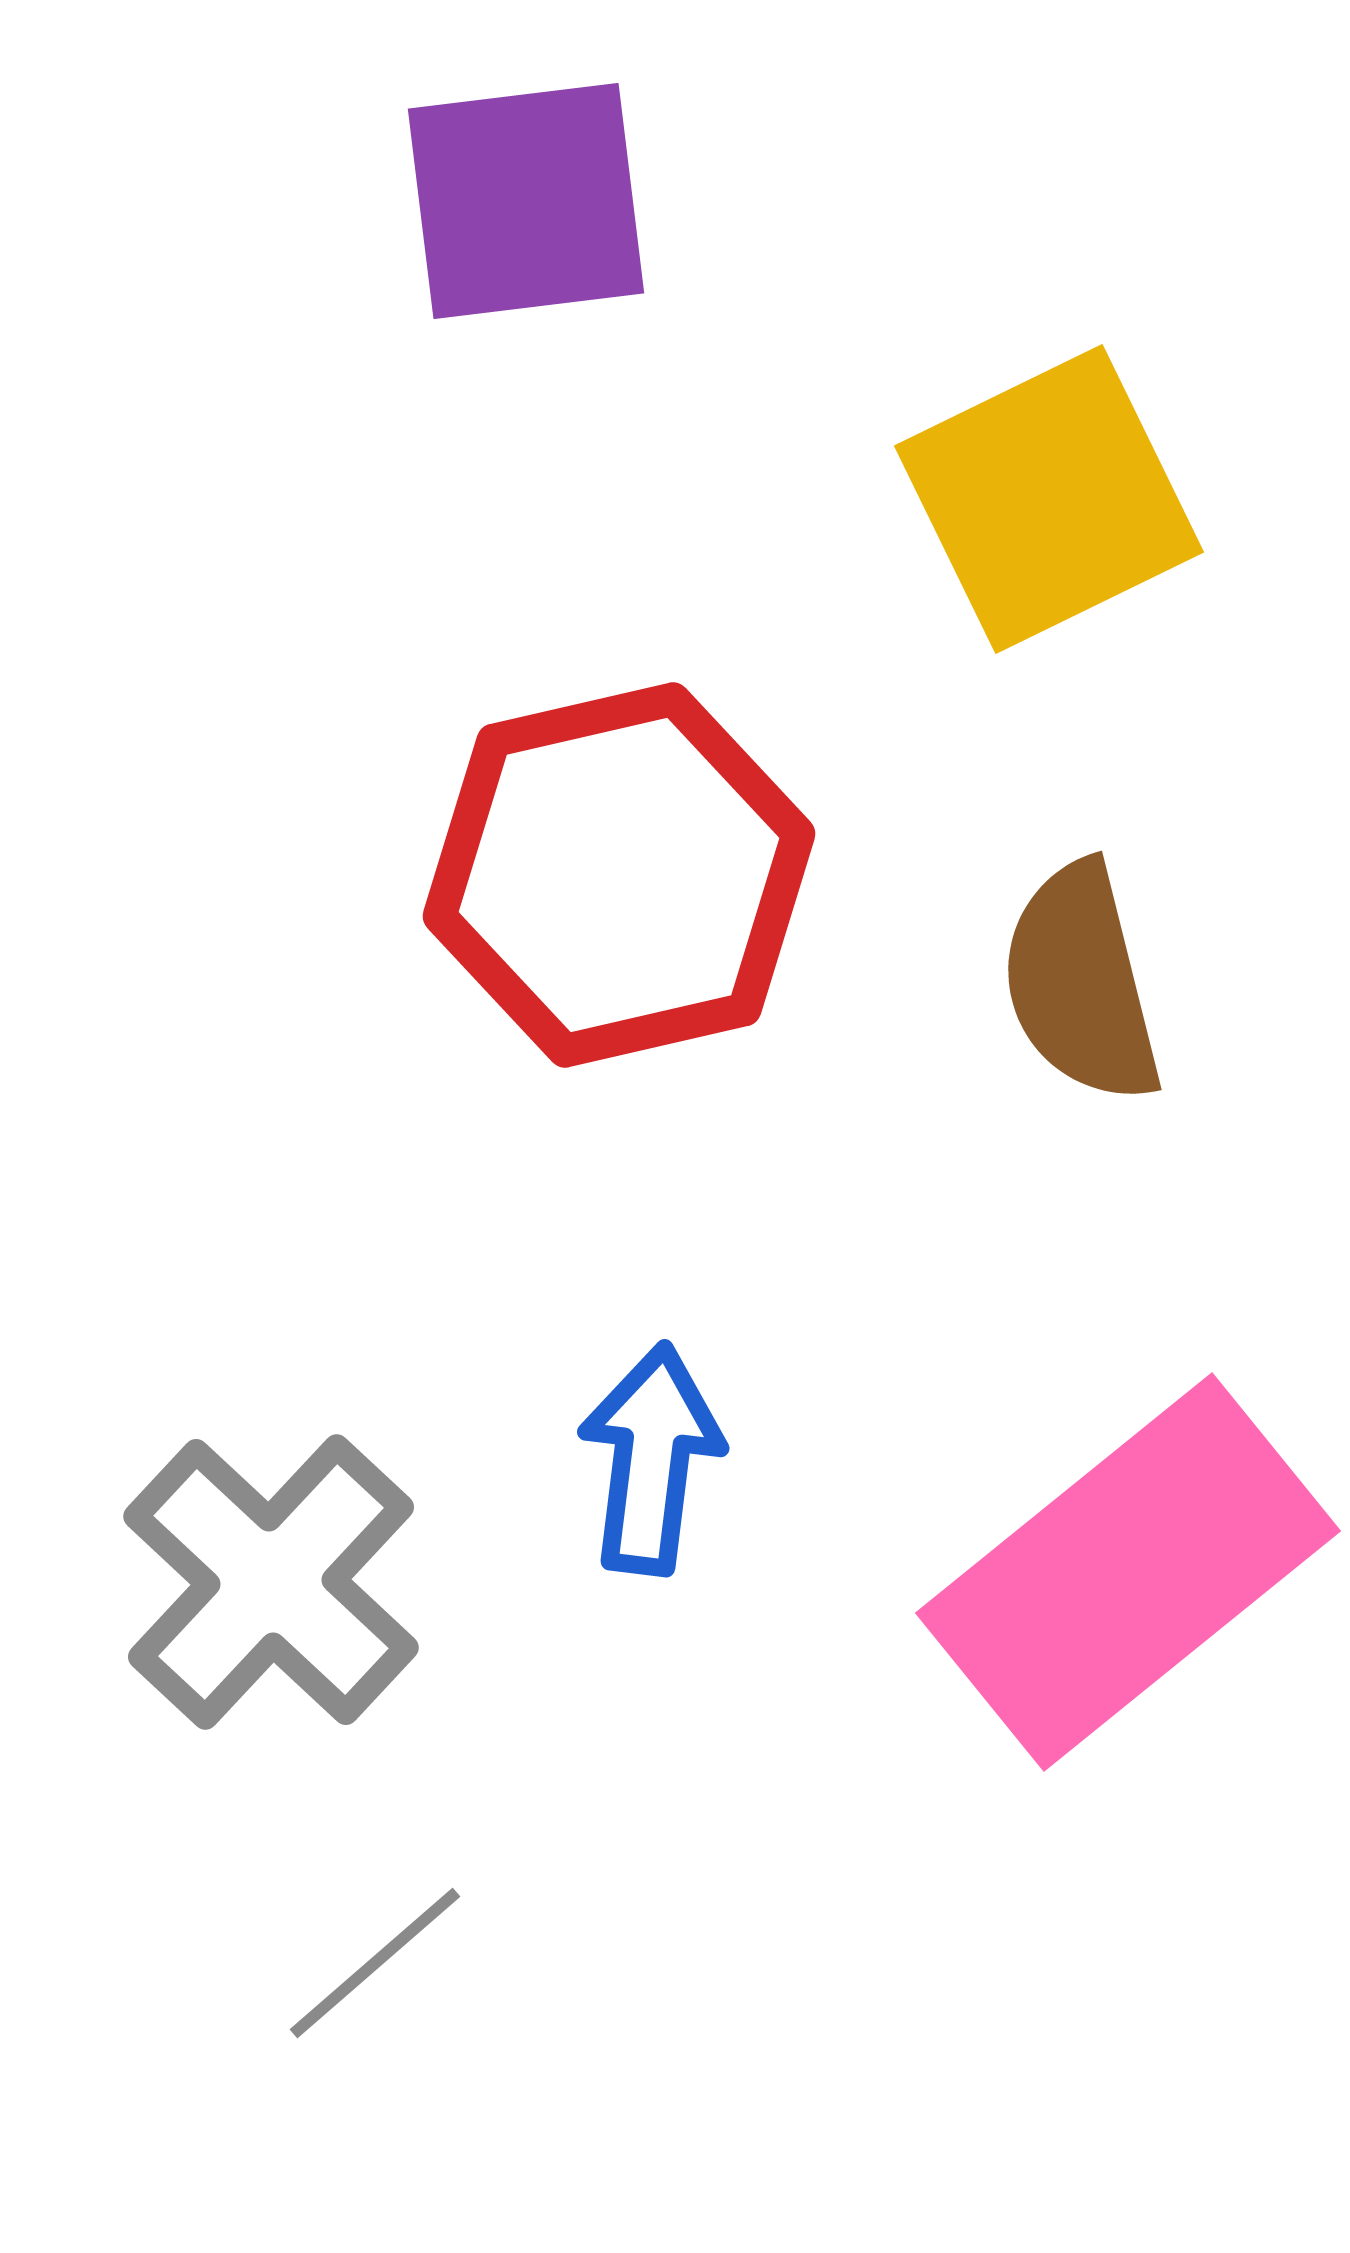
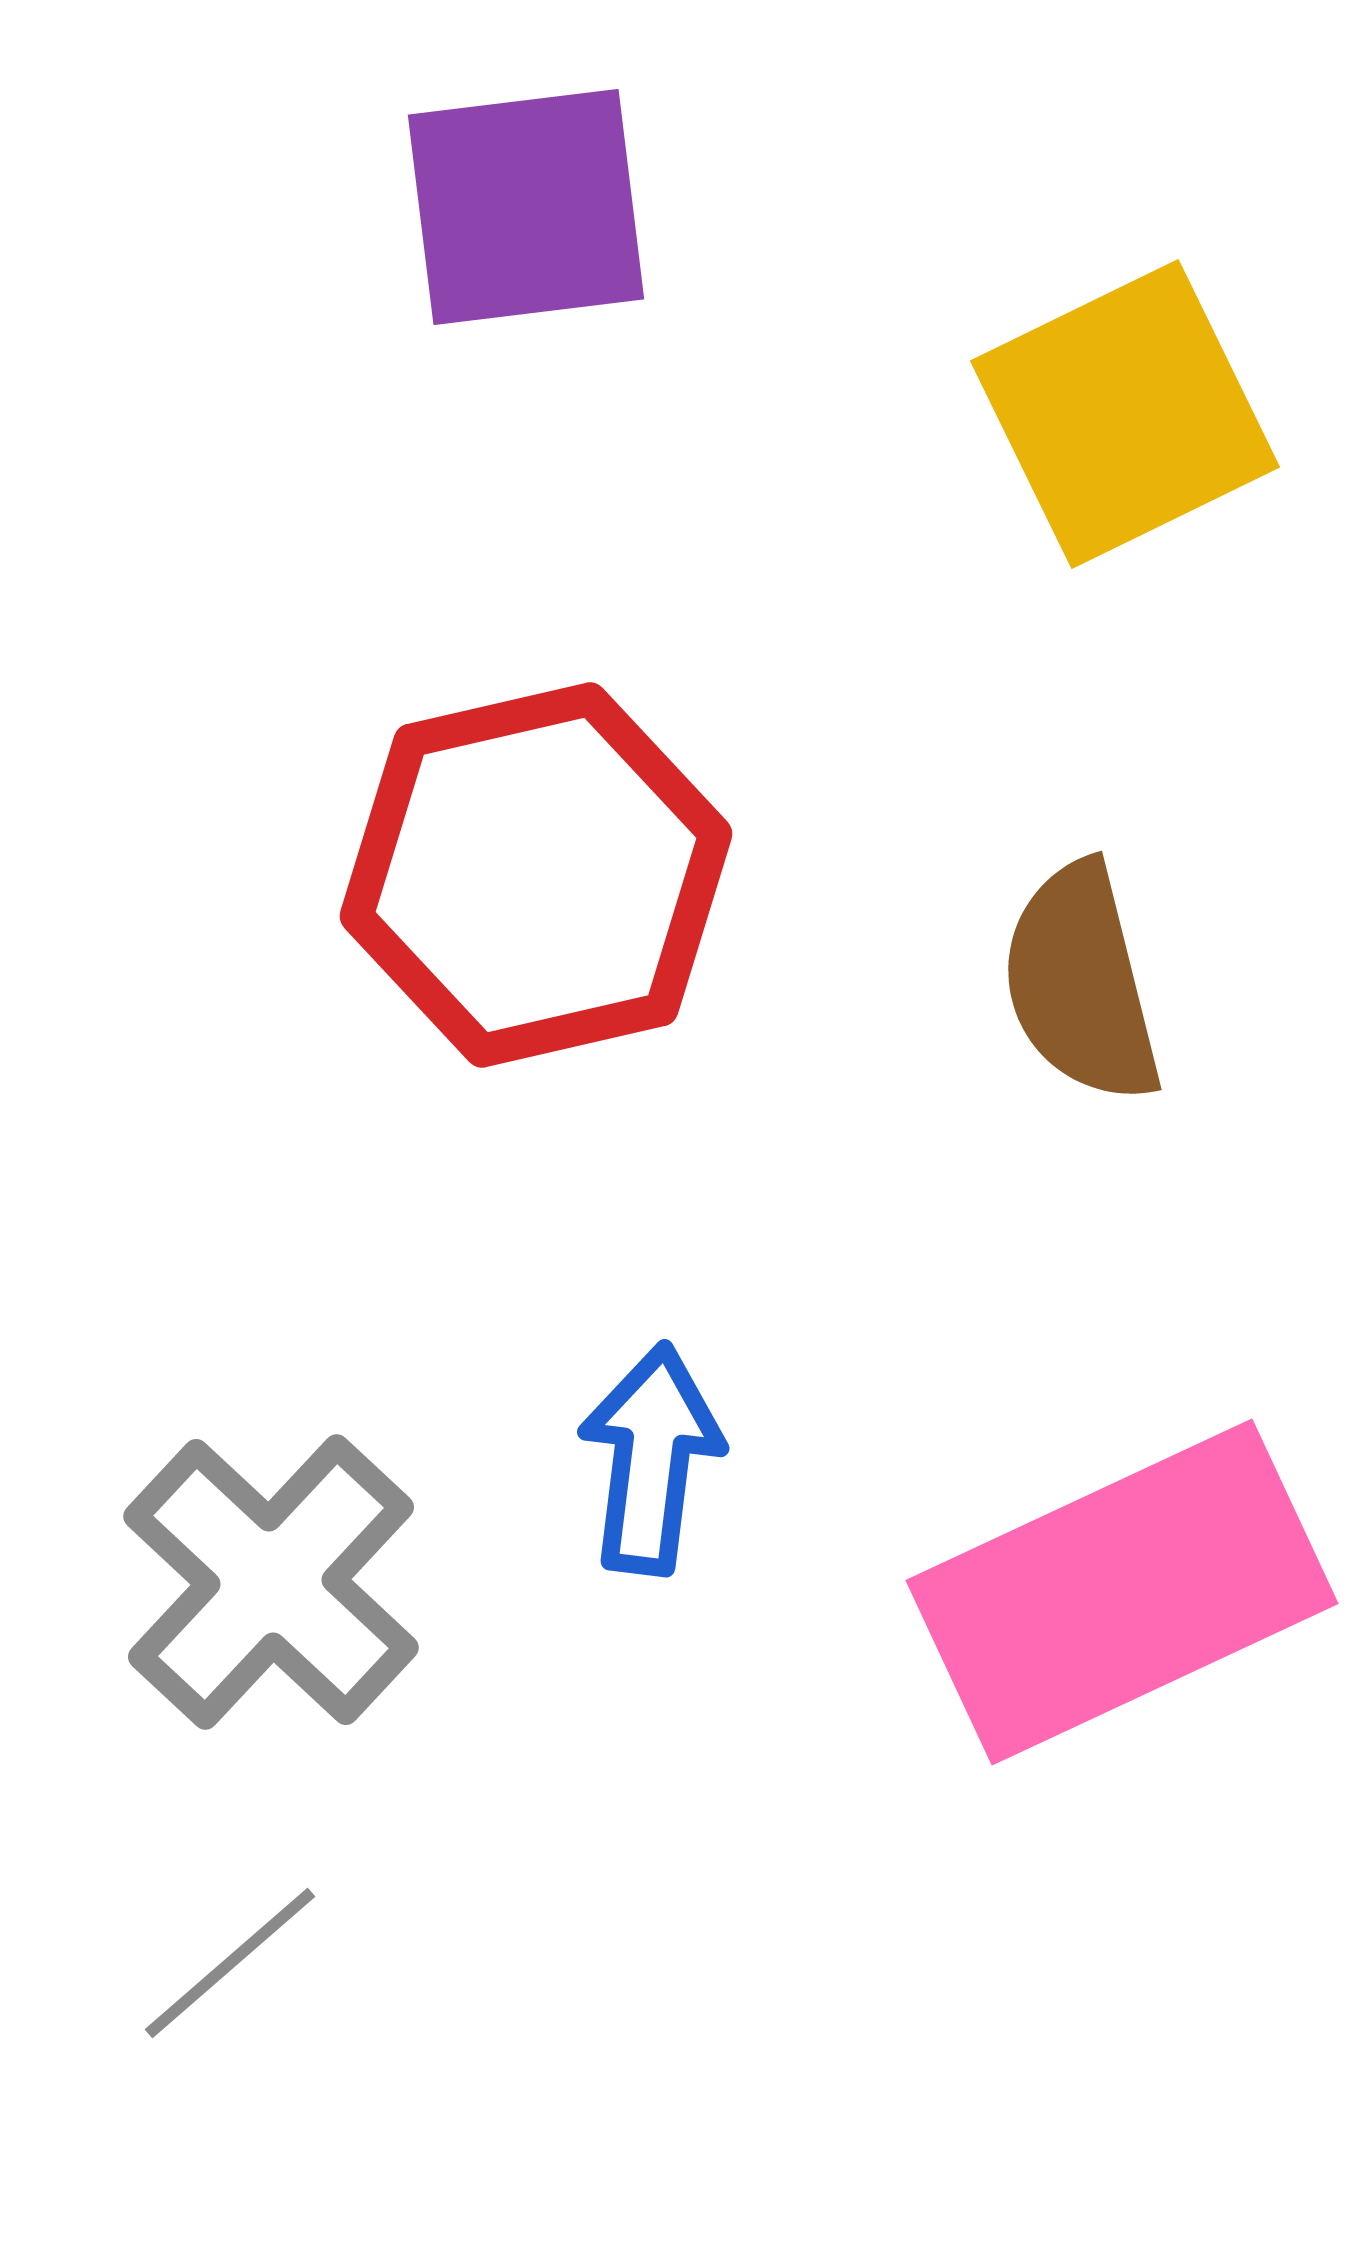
purple square: moved 6 px down
yellow square: moved 76 px right, 85 px up
red hexagon: moved 83 px left
pink rectangle: moved 6 px left, 20 px down; rotated 14 degrees clockwise
gray line: moved 145 px left
